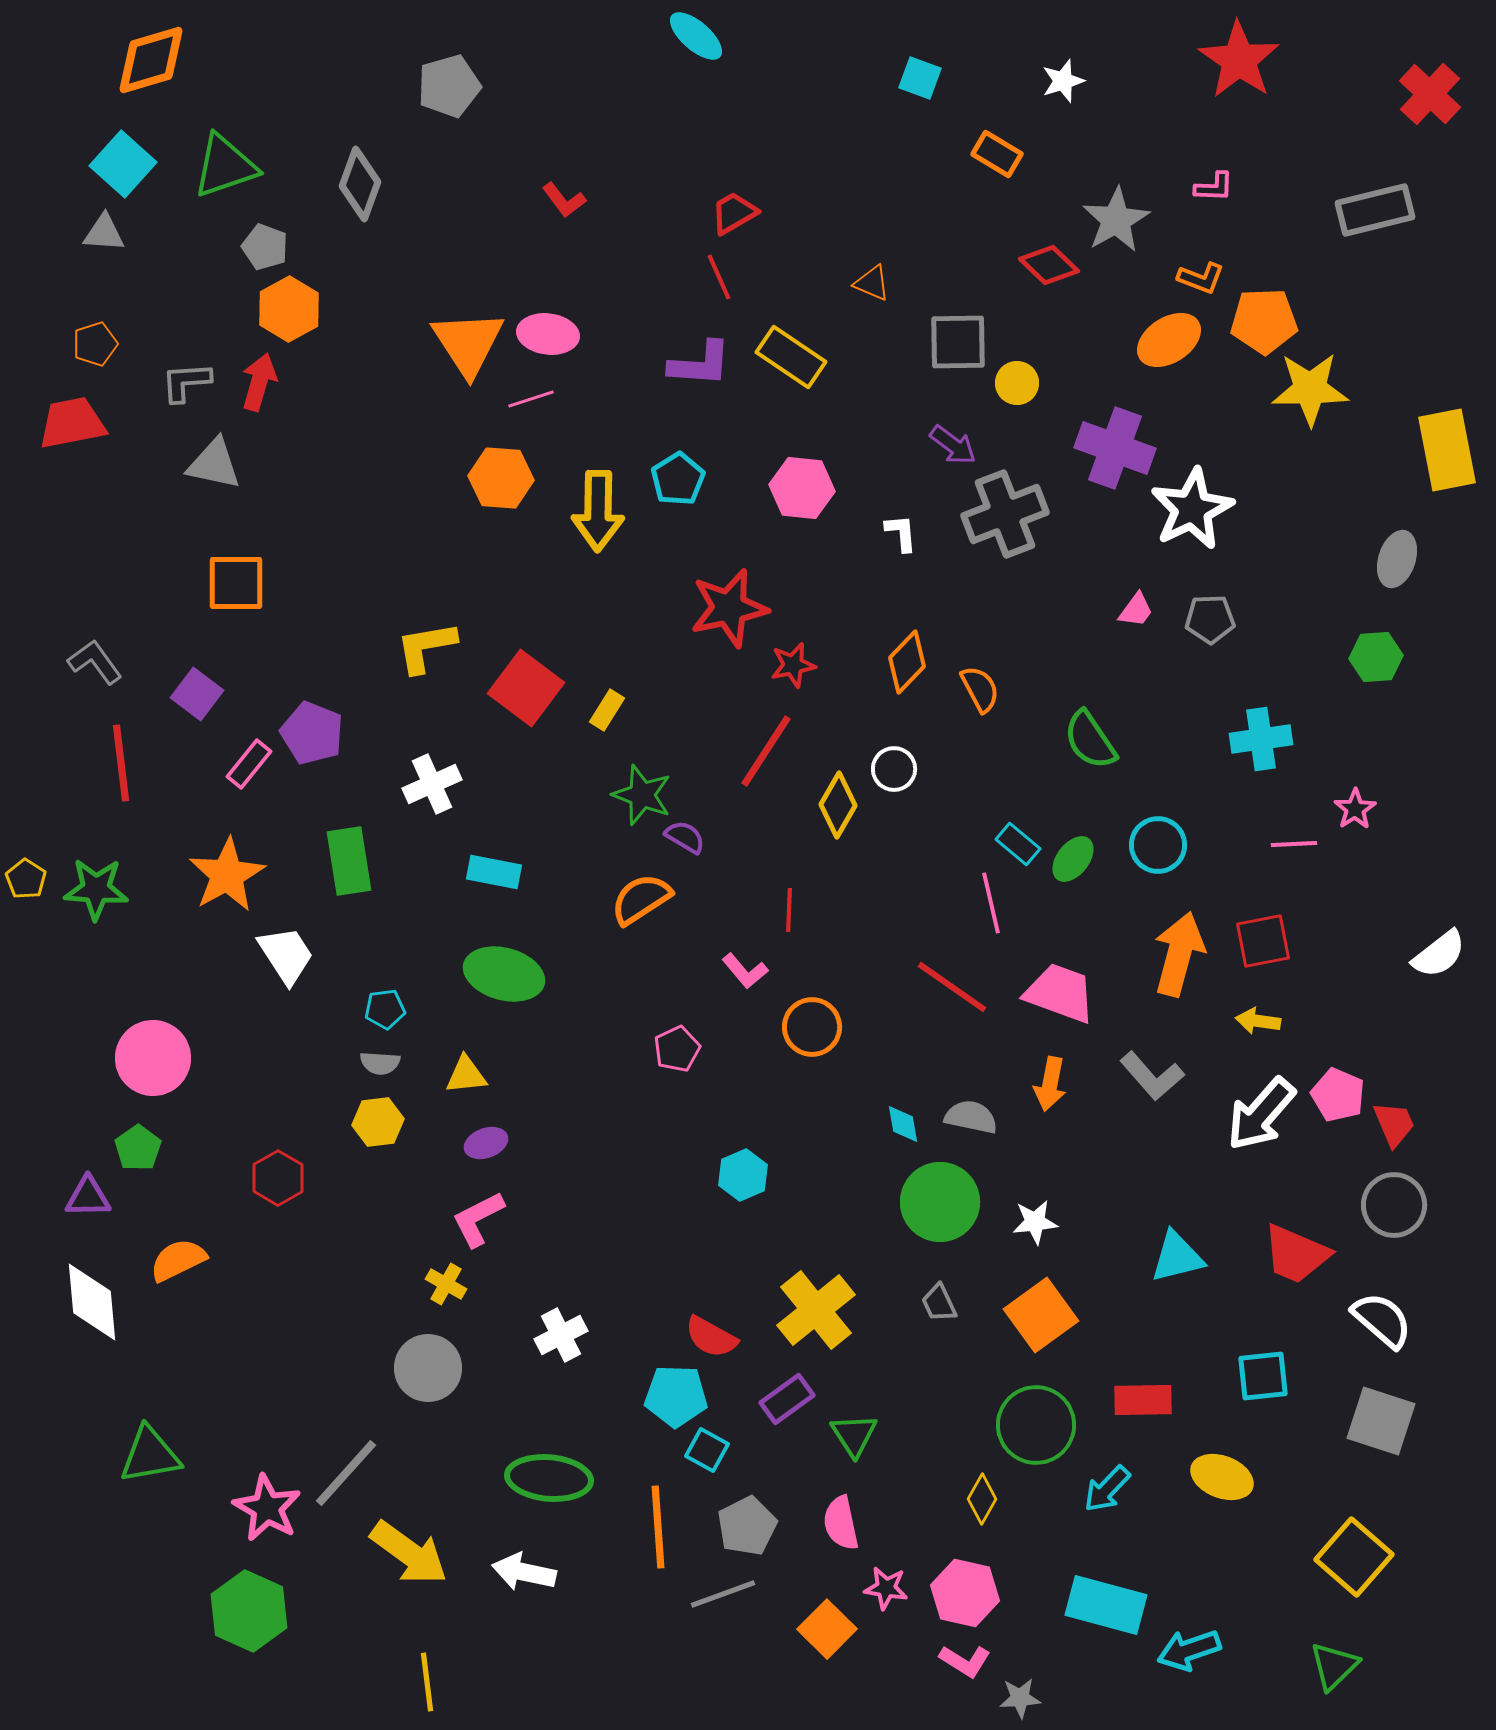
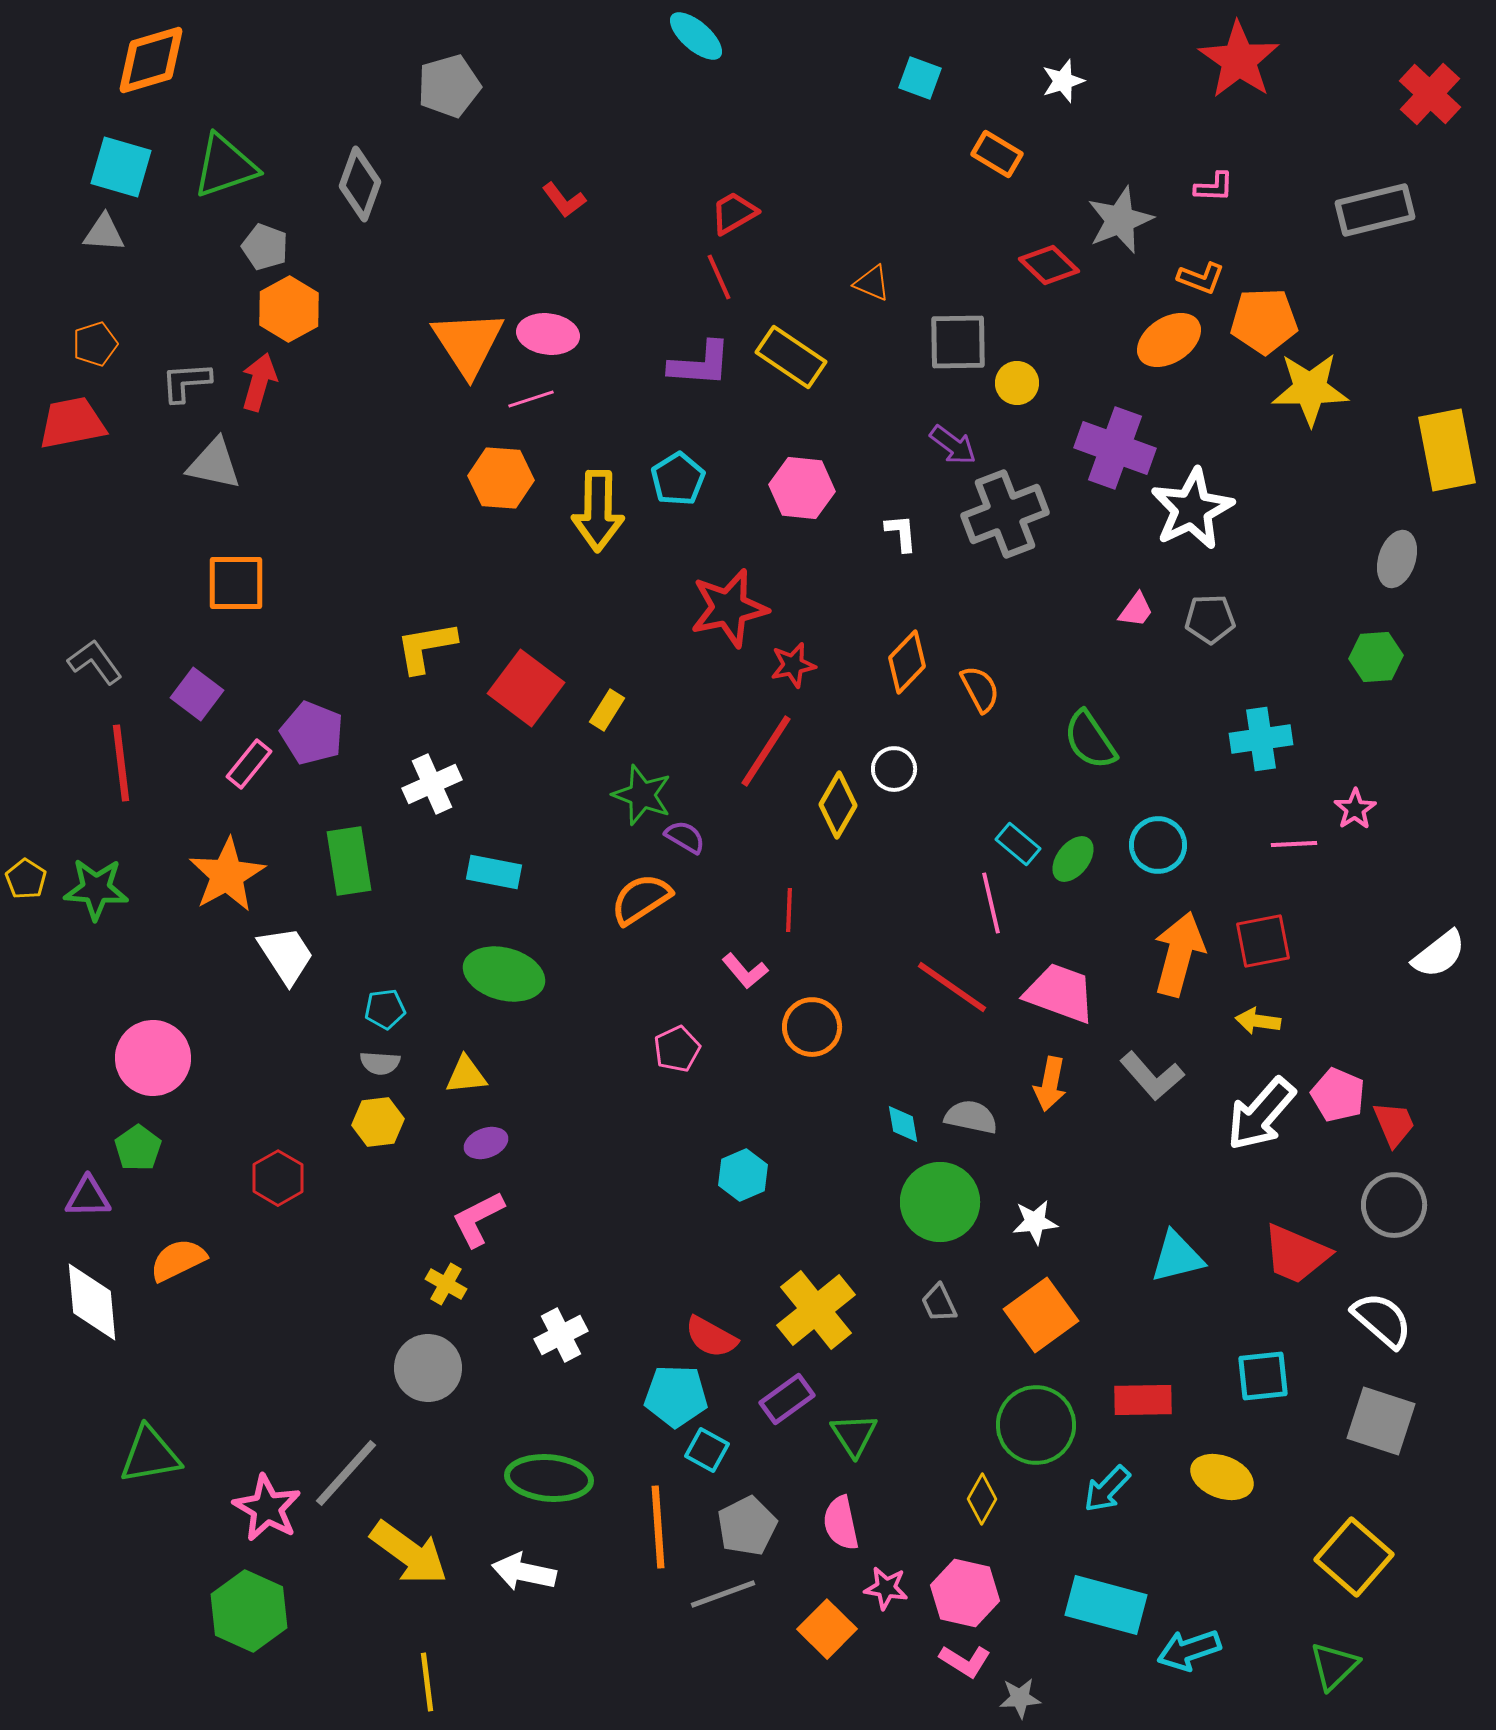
cyan square at (123, 164): moved 2 px left, 3 px down; rotated 26 degrees counterclockwise
gray star at (1116, 220): moved 4 px right; rotated 8 degrees clockwise
